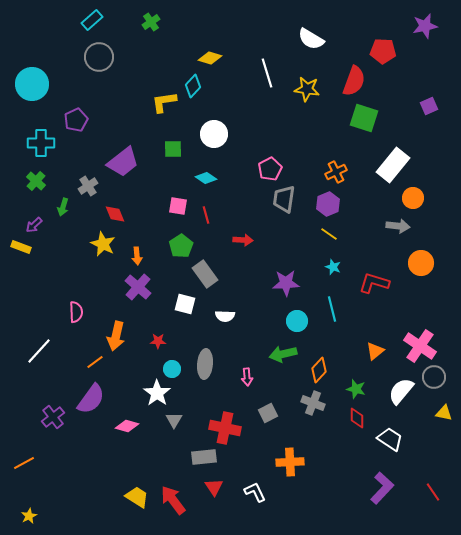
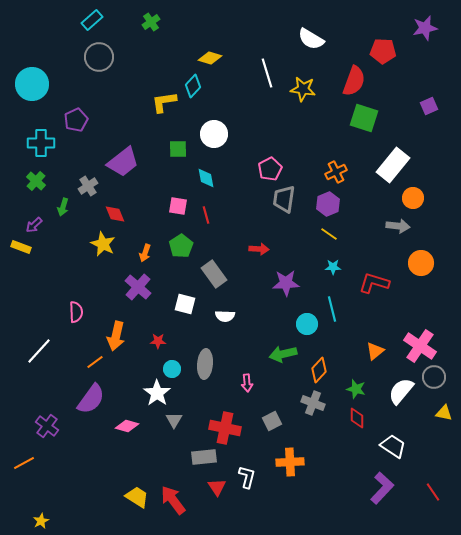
purple star at (425, 26): moved 2 px down
yellow star at (307, 89): moved 4 px left
green square at (173, 149): moved 5 px right
cyan diamond at (206, 178): rotated 45 degrees clockwise
red arrow at (243, 240): moved 16 px right, 9 px down
orange arrow at (137, 256): moved 8 px right, 3 px up; rotated 24 degrees clockwise
cyan star at (333, 267): rotated 21 degrees counterclockwise
gray rectangle at (205, 274): moved 9 px right
cyan circle at (297, 321): moved 10 px right, 3 px down
pink arrow at (247, 377): moved 6 px down
gray square at (268, 413): moved 4 px right, 8 px down
purple cross at (53, 417): moved 6 px left, 9 px down; rotated 15 degrees counterclockwise
white trapezoid at (390, 439): moved 3 px right, 7 px down
red triangle at (214, 487): moved 3 px right
white L-shape at (255, 492): moved 8 px left, 15 px up; rotated 40 degrees clockwise
yellow star at (29, 516): moved 12 px right, 5 px down
